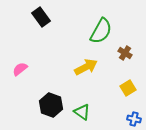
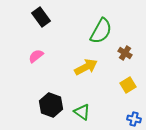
pink semicircle: moved 16 px right, 13 px up
yellow square: moved 3 px up
